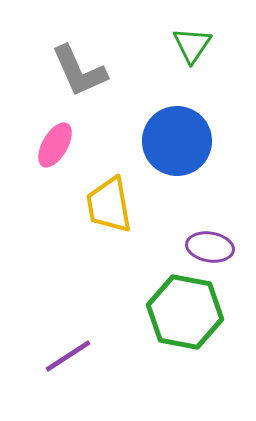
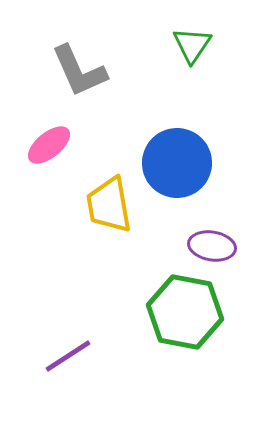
blue circle: moved 22 px down
pink ellipse: moved 6 px left; rotated 21 degrees clockwise
purple ellipse: moved 2 px right, 1 px up
